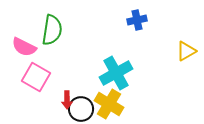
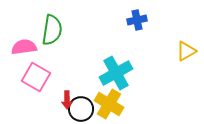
pink semicircle: rotated 145 degrees clockwise
